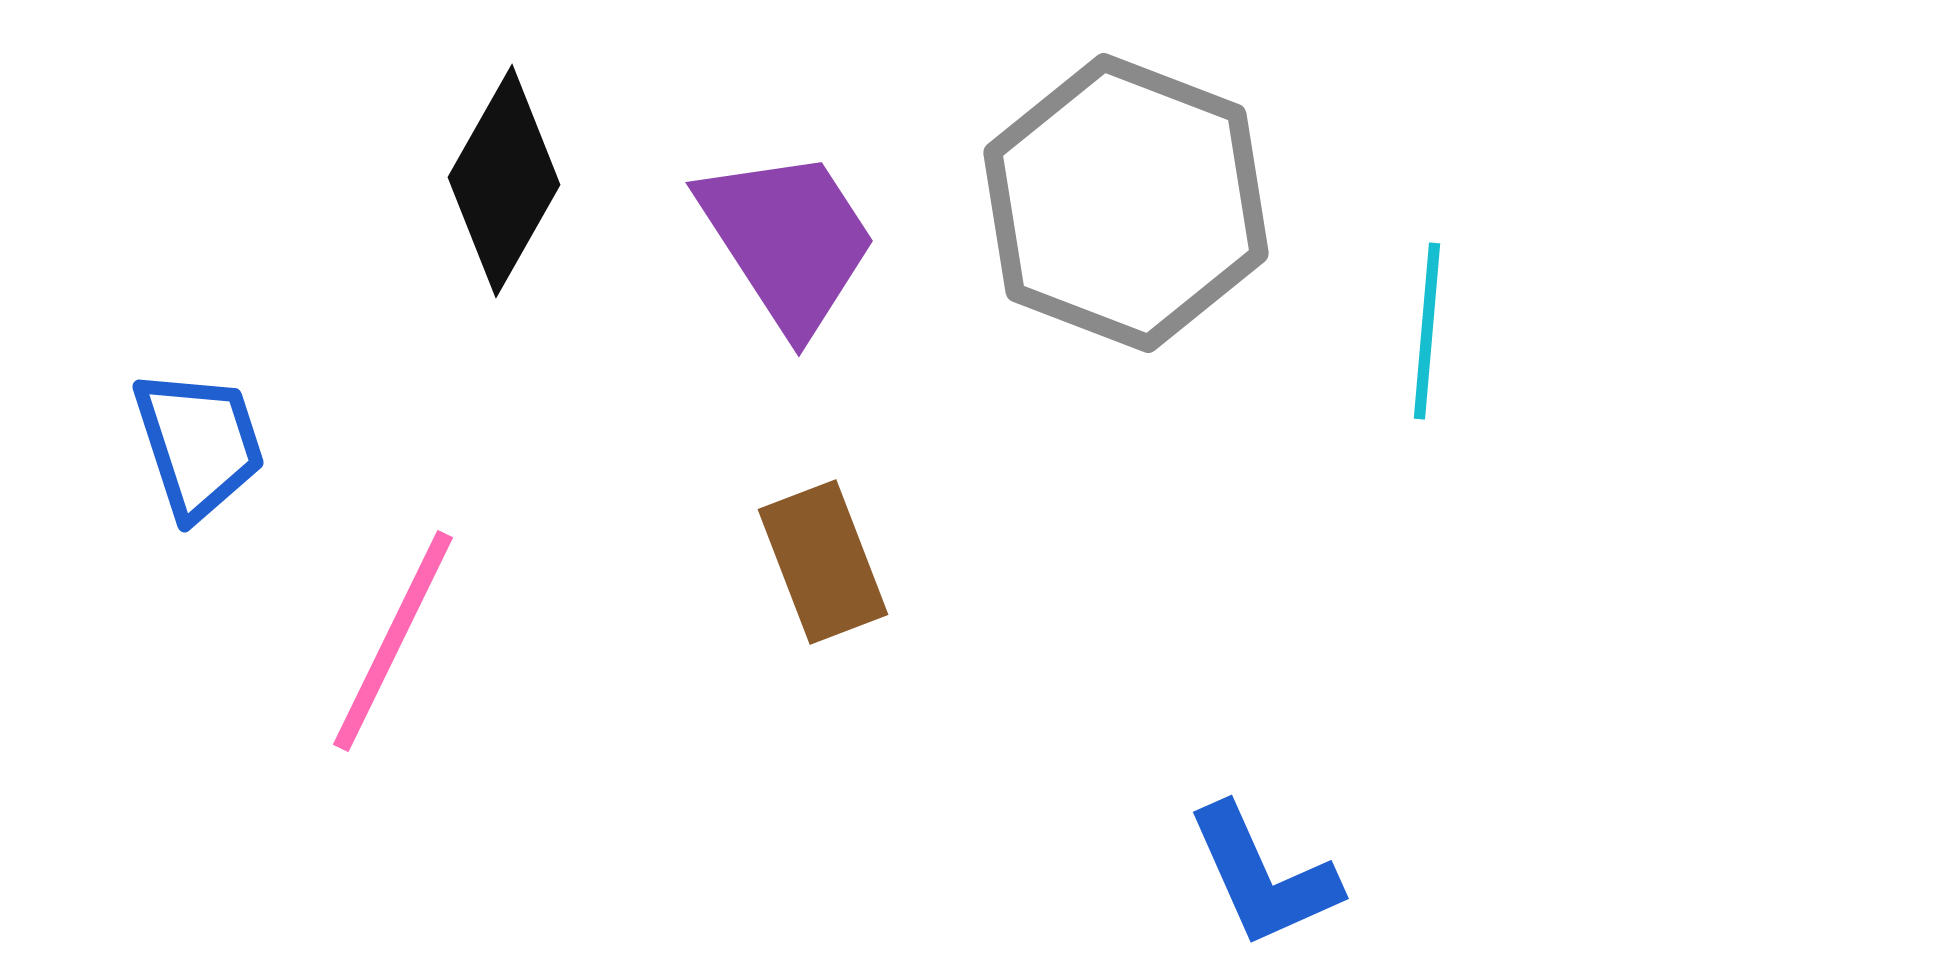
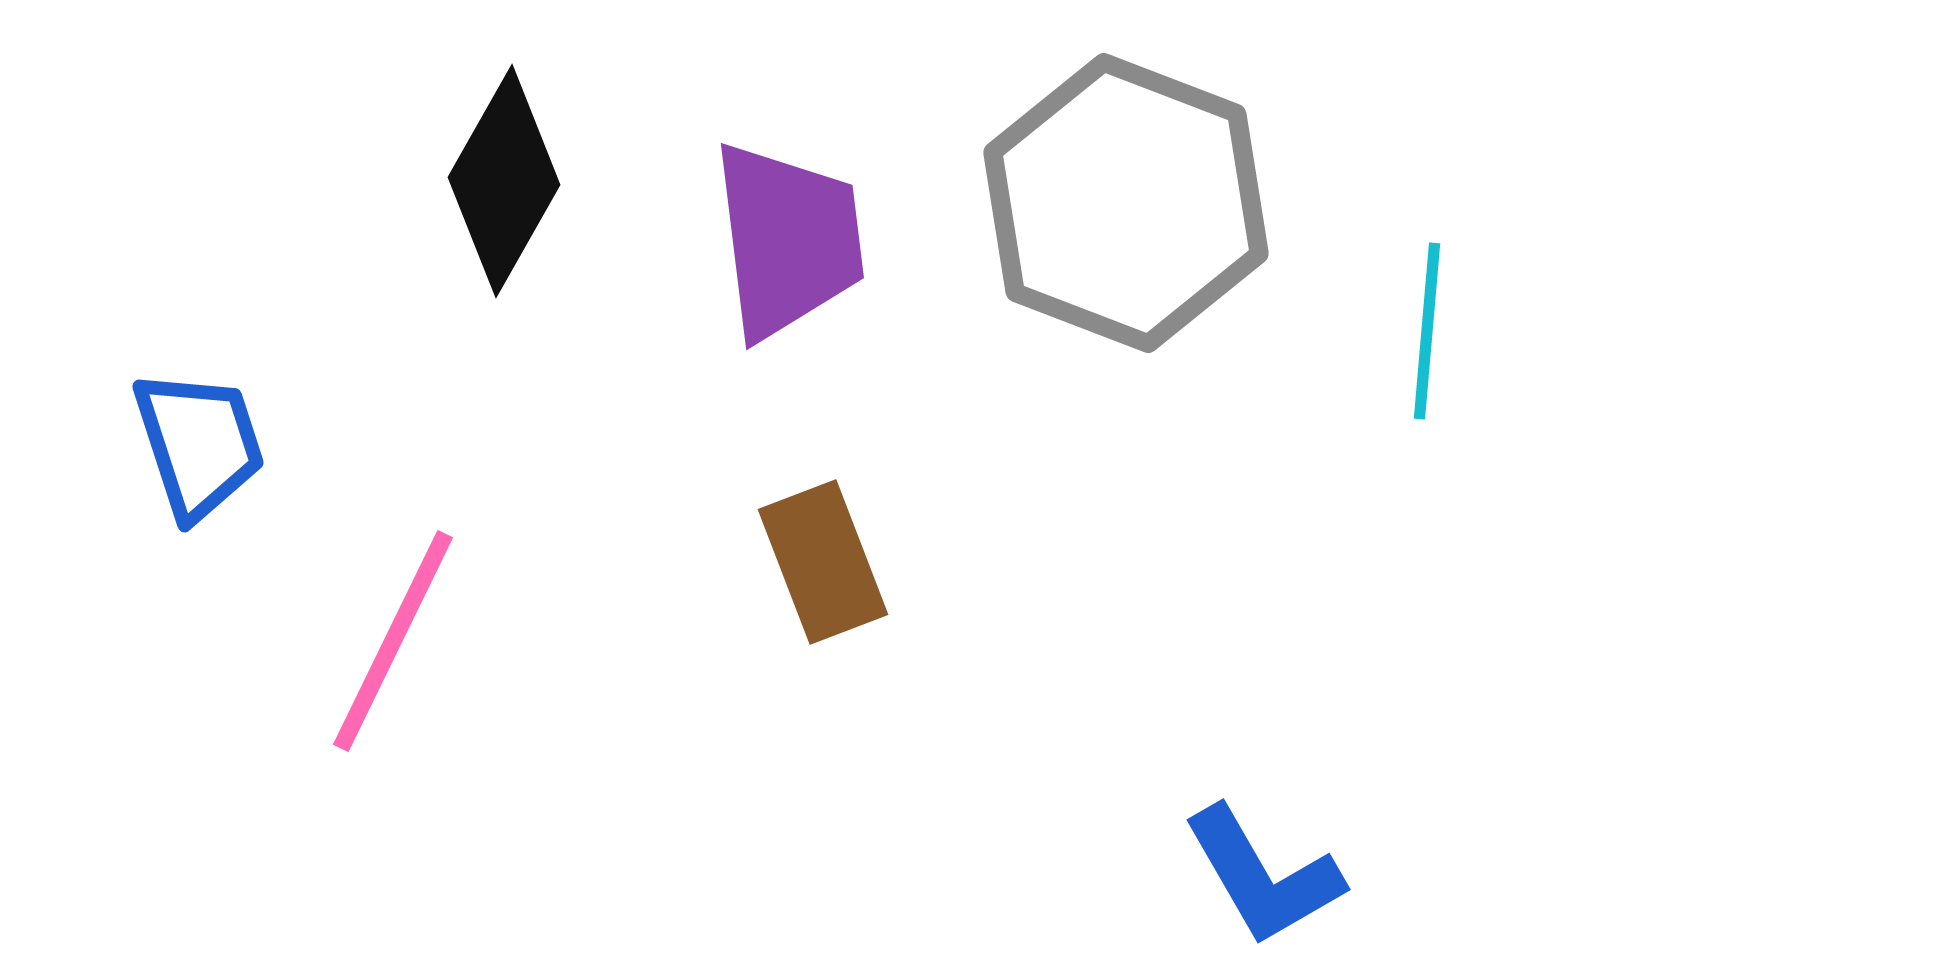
purple trapezoid: rotated 26 degrees clockwise
blue L-shape: rotated 6 degrees counterclockwise
